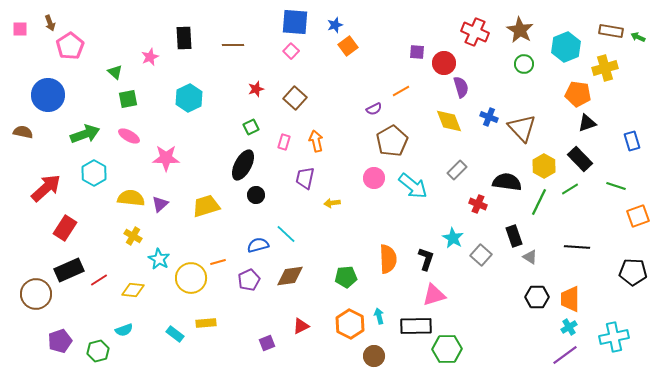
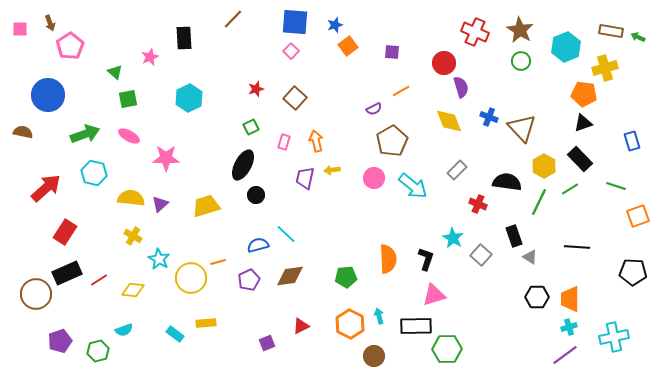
brown line at (233, 45): moved 26 px up; rotated 45 degrees counterclockwise
purple square at (417, 52): moved 25 px left
green circle at (524, 64): moved 3 px left, 3 px up
orange pentagon at (578, 94): moved 6 px right
black triangle at (587, 123): moved 4 px left
cyan hexagon at (94, 173): rotated 15 degrees counterclockwise
yellow arrow at (332, 203): moved 33 px up
red rectangle at (65, 228): moved 4 px down
black rectangle at (69, 270): moved 2 px left, 3 px down
cyan cross at (569, 327): rotated 14 degrees clockwise
